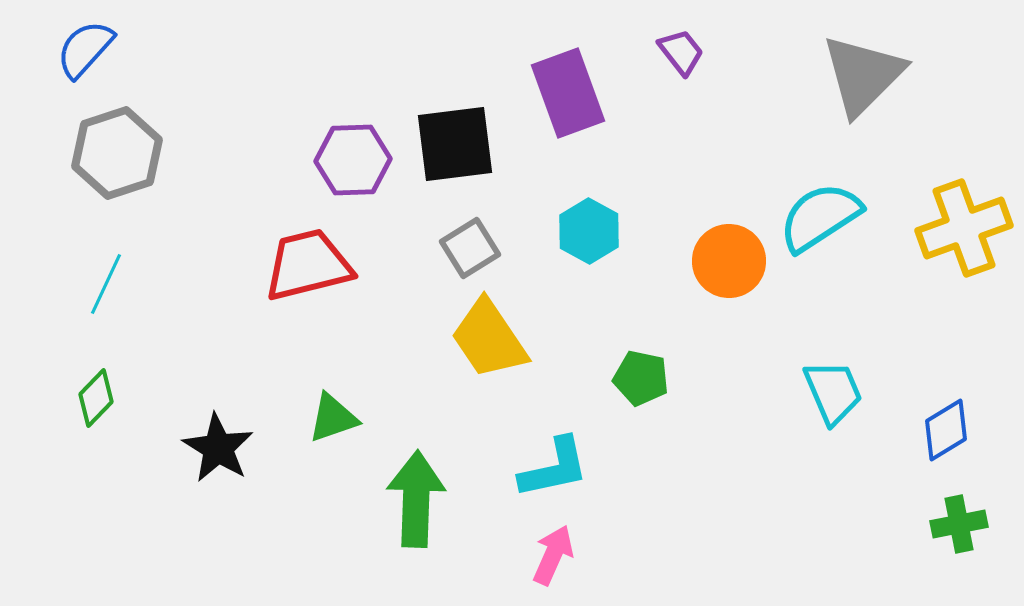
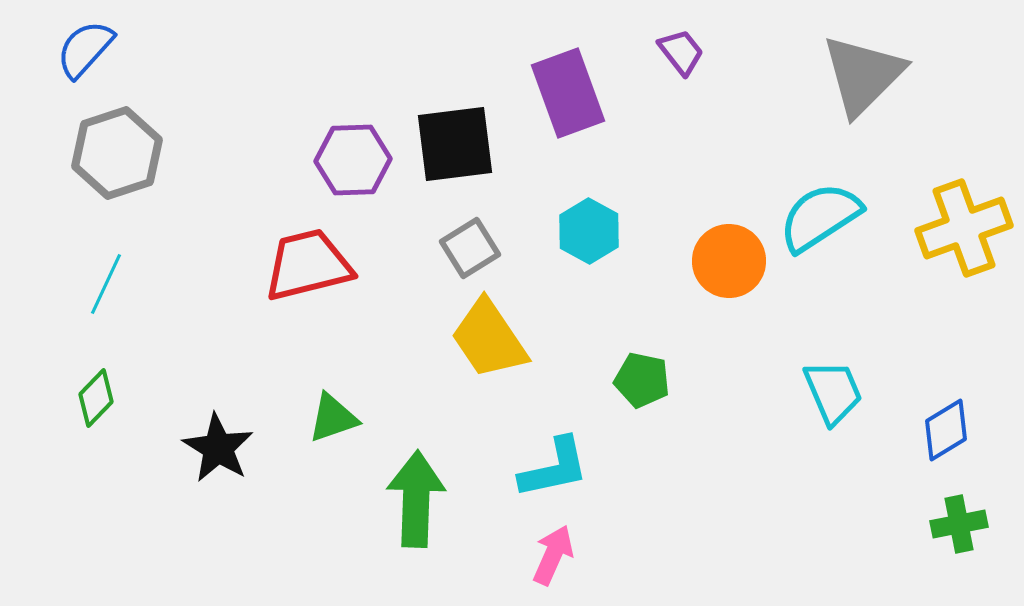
green pentagon: moved 1 px right, 2 px down
